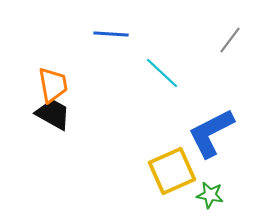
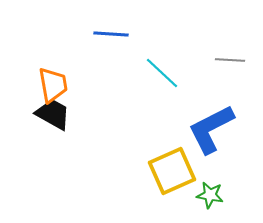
gray line: moved 20 px down; rotated 56 degrees clockwise
blue L-shape: moved 4 px up
